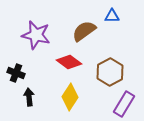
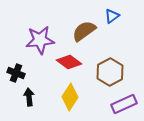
blue triangle: rotated 35 degrees counterclockwise
purple star: moved 4 px right, 5 px down; rotated 20 degrees counterclockwise
purple rectangle: rotated 35 degrees clockwise
